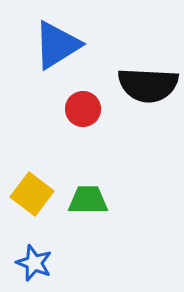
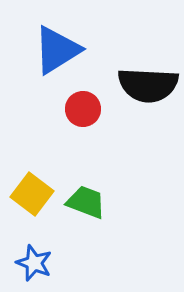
blue triangle: moved 5 px down
green trapezoid: moved 2 px left, 2 px down; rotated 21 degrees clockwise
